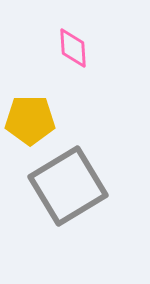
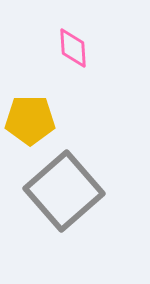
gray square: moved 4 px left, 5 px down; rotated 10 degrees counterclockwise
